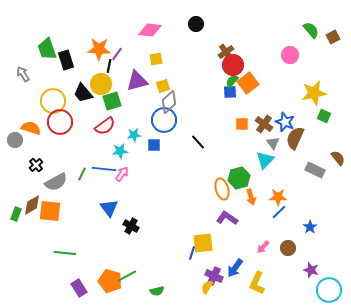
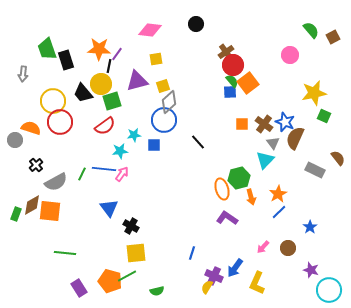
gray arrow at (23, 74): rotated 140 degrees counterclockwise
green semicircle at (232, 81): rotated 96 degrees clockwise
orange star at (278, 197): moved 3 px up; rotated 30 degrees counterclockwise
yellow square at (203, 243): moved 67 px left, 10 px down
